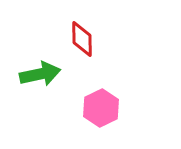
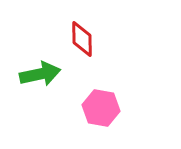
pink hexagon: rotated 24 degrees counterclockwise
